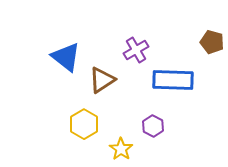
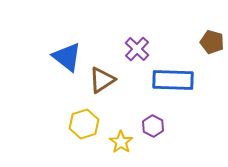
purple cross: moved 1 px right, 1 px up; rotated 15 degrees counterclockwise
blue triangle: moved 1 px right
yellow hexagon: rotated 12 degrees clockwise
yellow star: moved 7 px up
